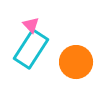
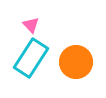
cyan rectangle: moved 9 px down
